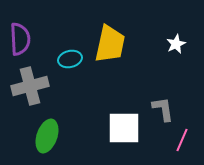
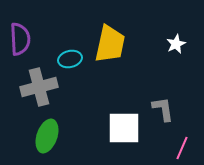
gray cross: moved 9 px right, 1 px down
pink line: moved 8 px down
